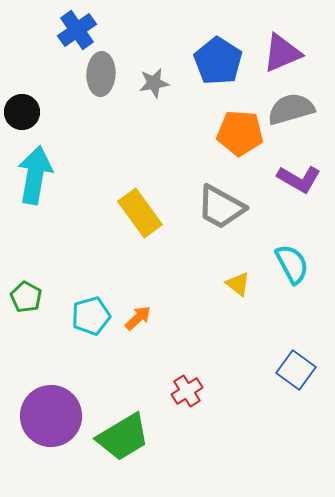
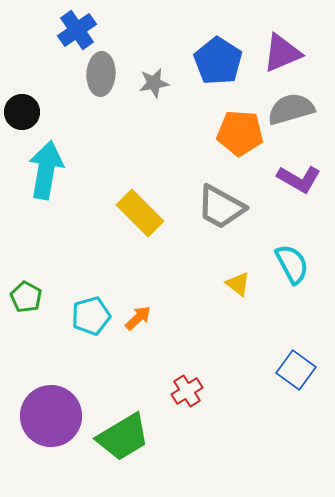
cyan arrow: moved 11 px right, 5 px up
yellow rectangle: rotated 9 degrees counterclockwise
